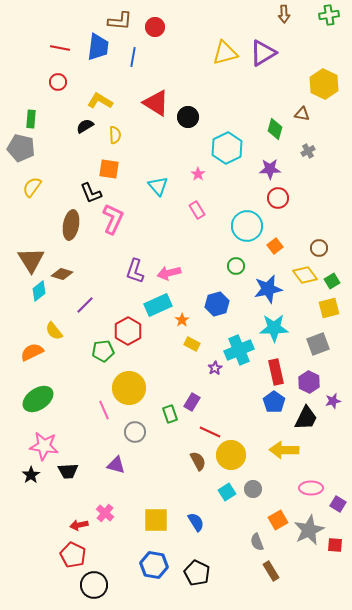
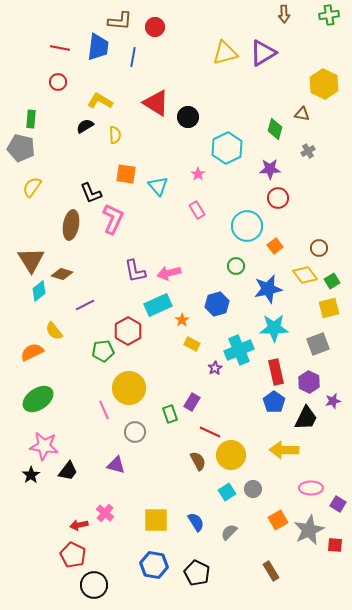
orange square at (109, 169): moved 17 px right, 5 px down
purple L-shape at (135, 271): rotated 30 degrees counterclockwise
purple line at (85, 305): rotated 18 degrees clockwise
black trapezoid at (68, 471): rotated 50 degrees counterclockwise
gray semicircle at (257, 542): moved 28 px left, 10 px up; rotated 66 degrees clockwise
